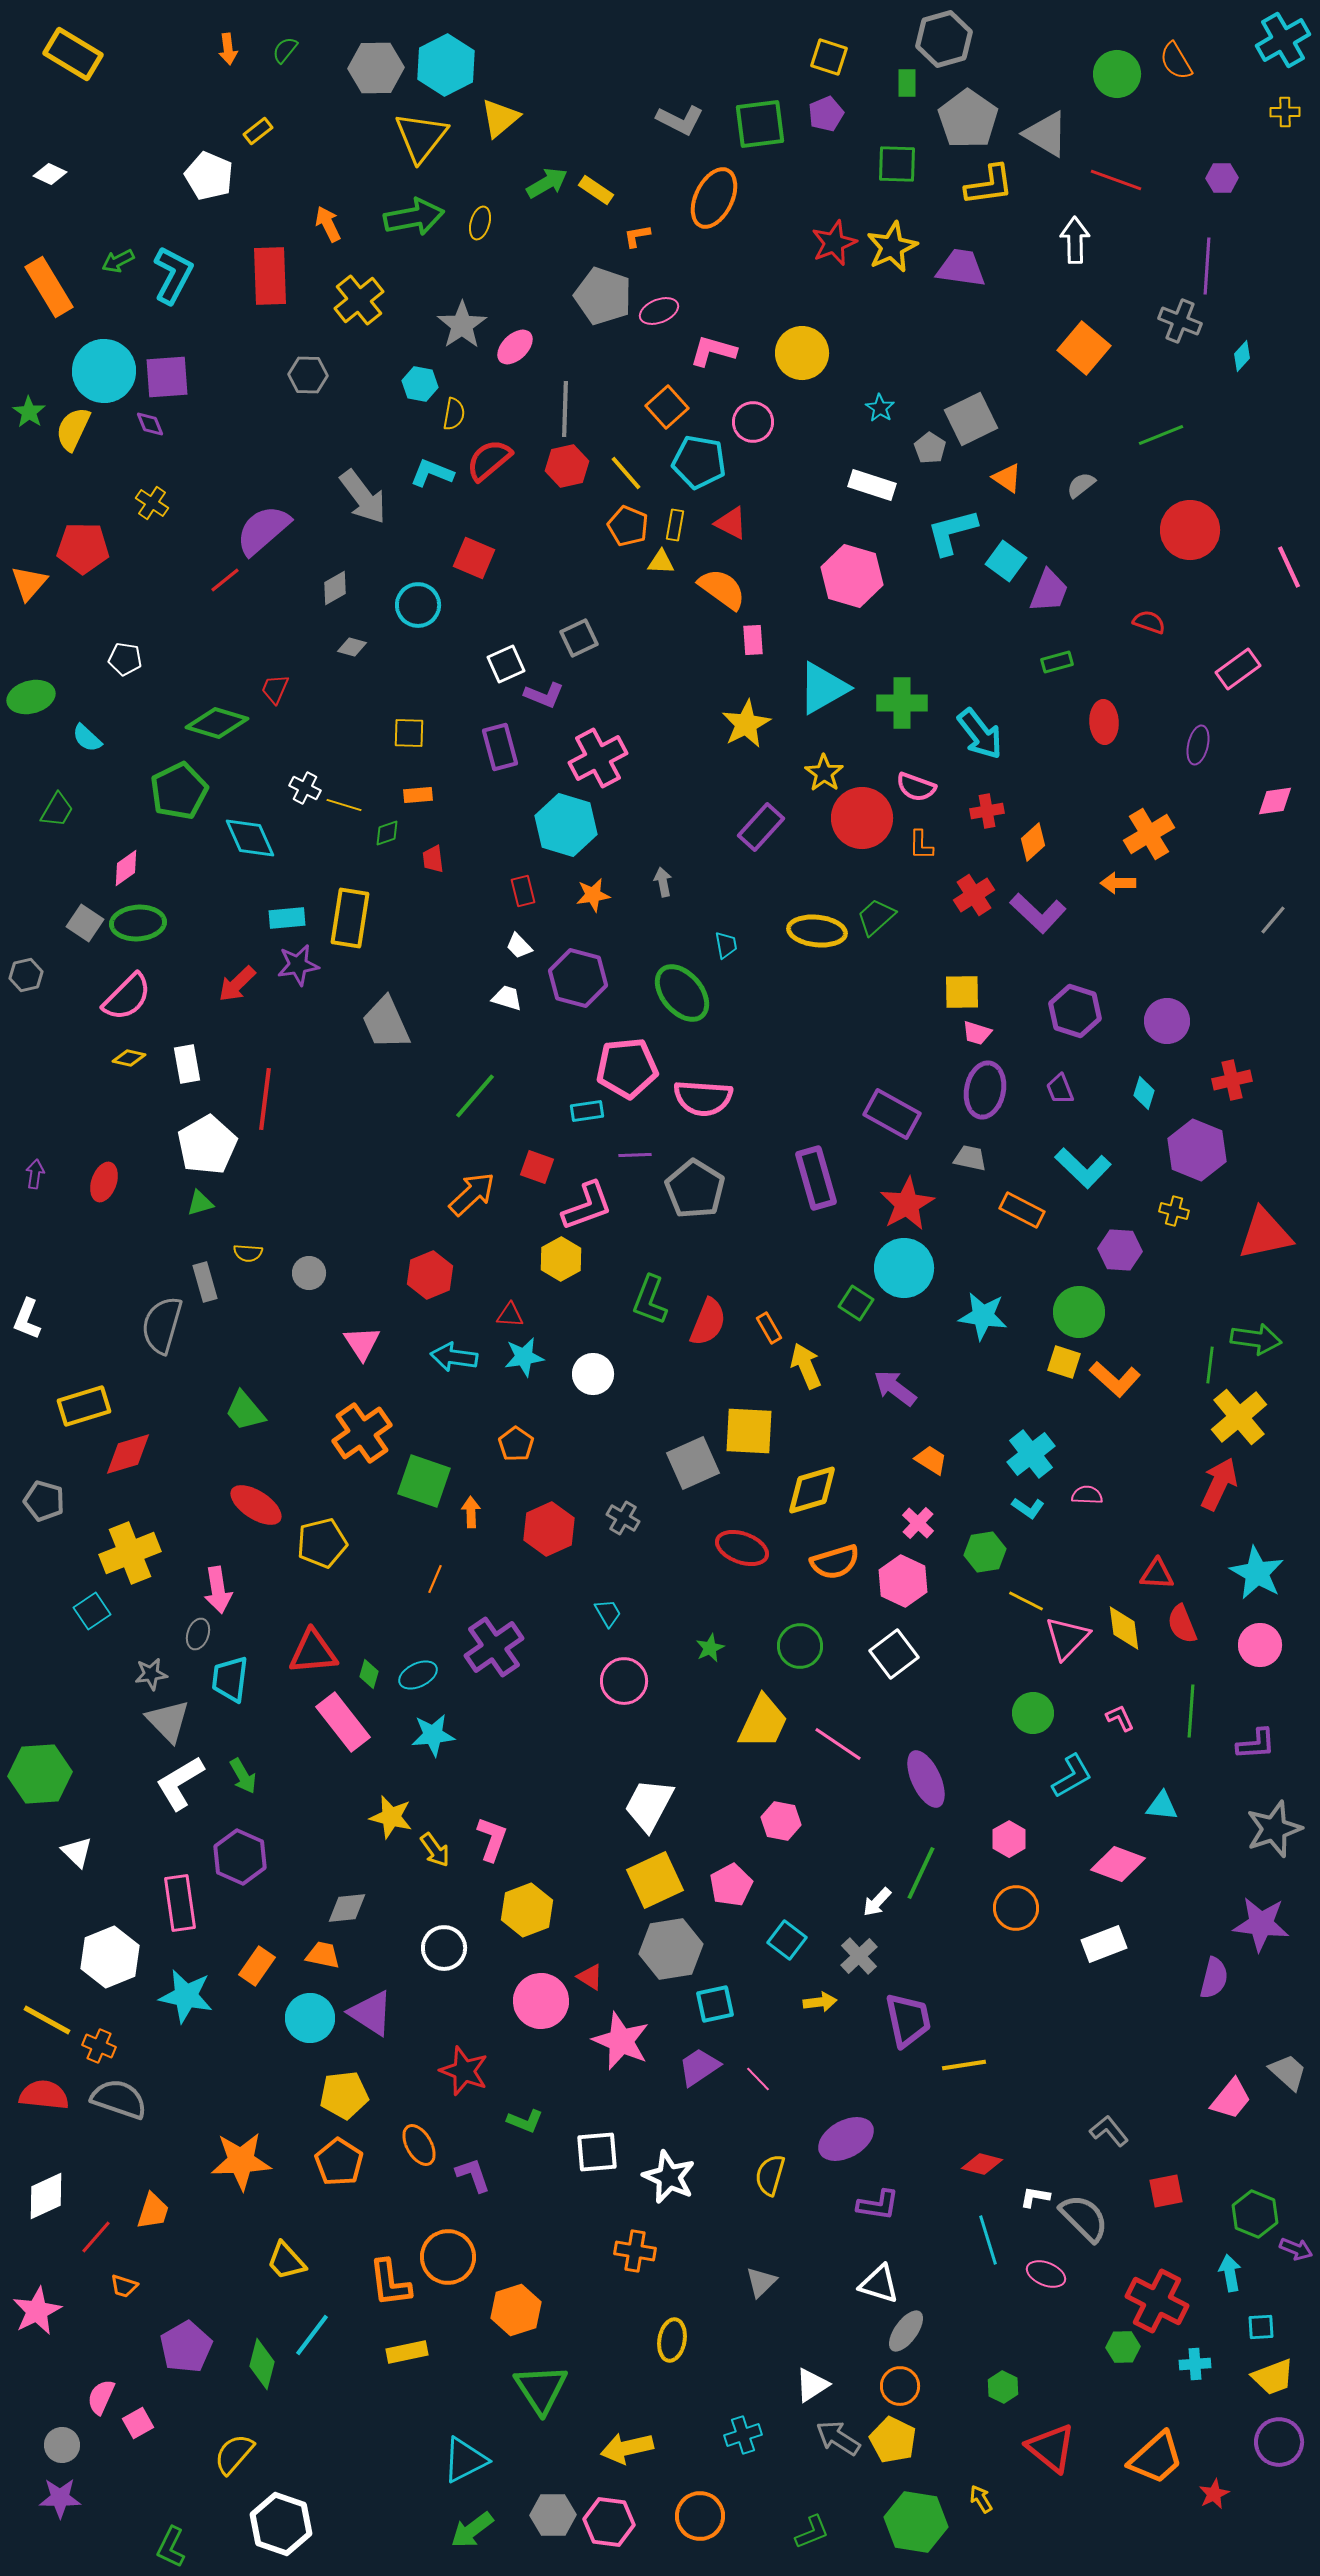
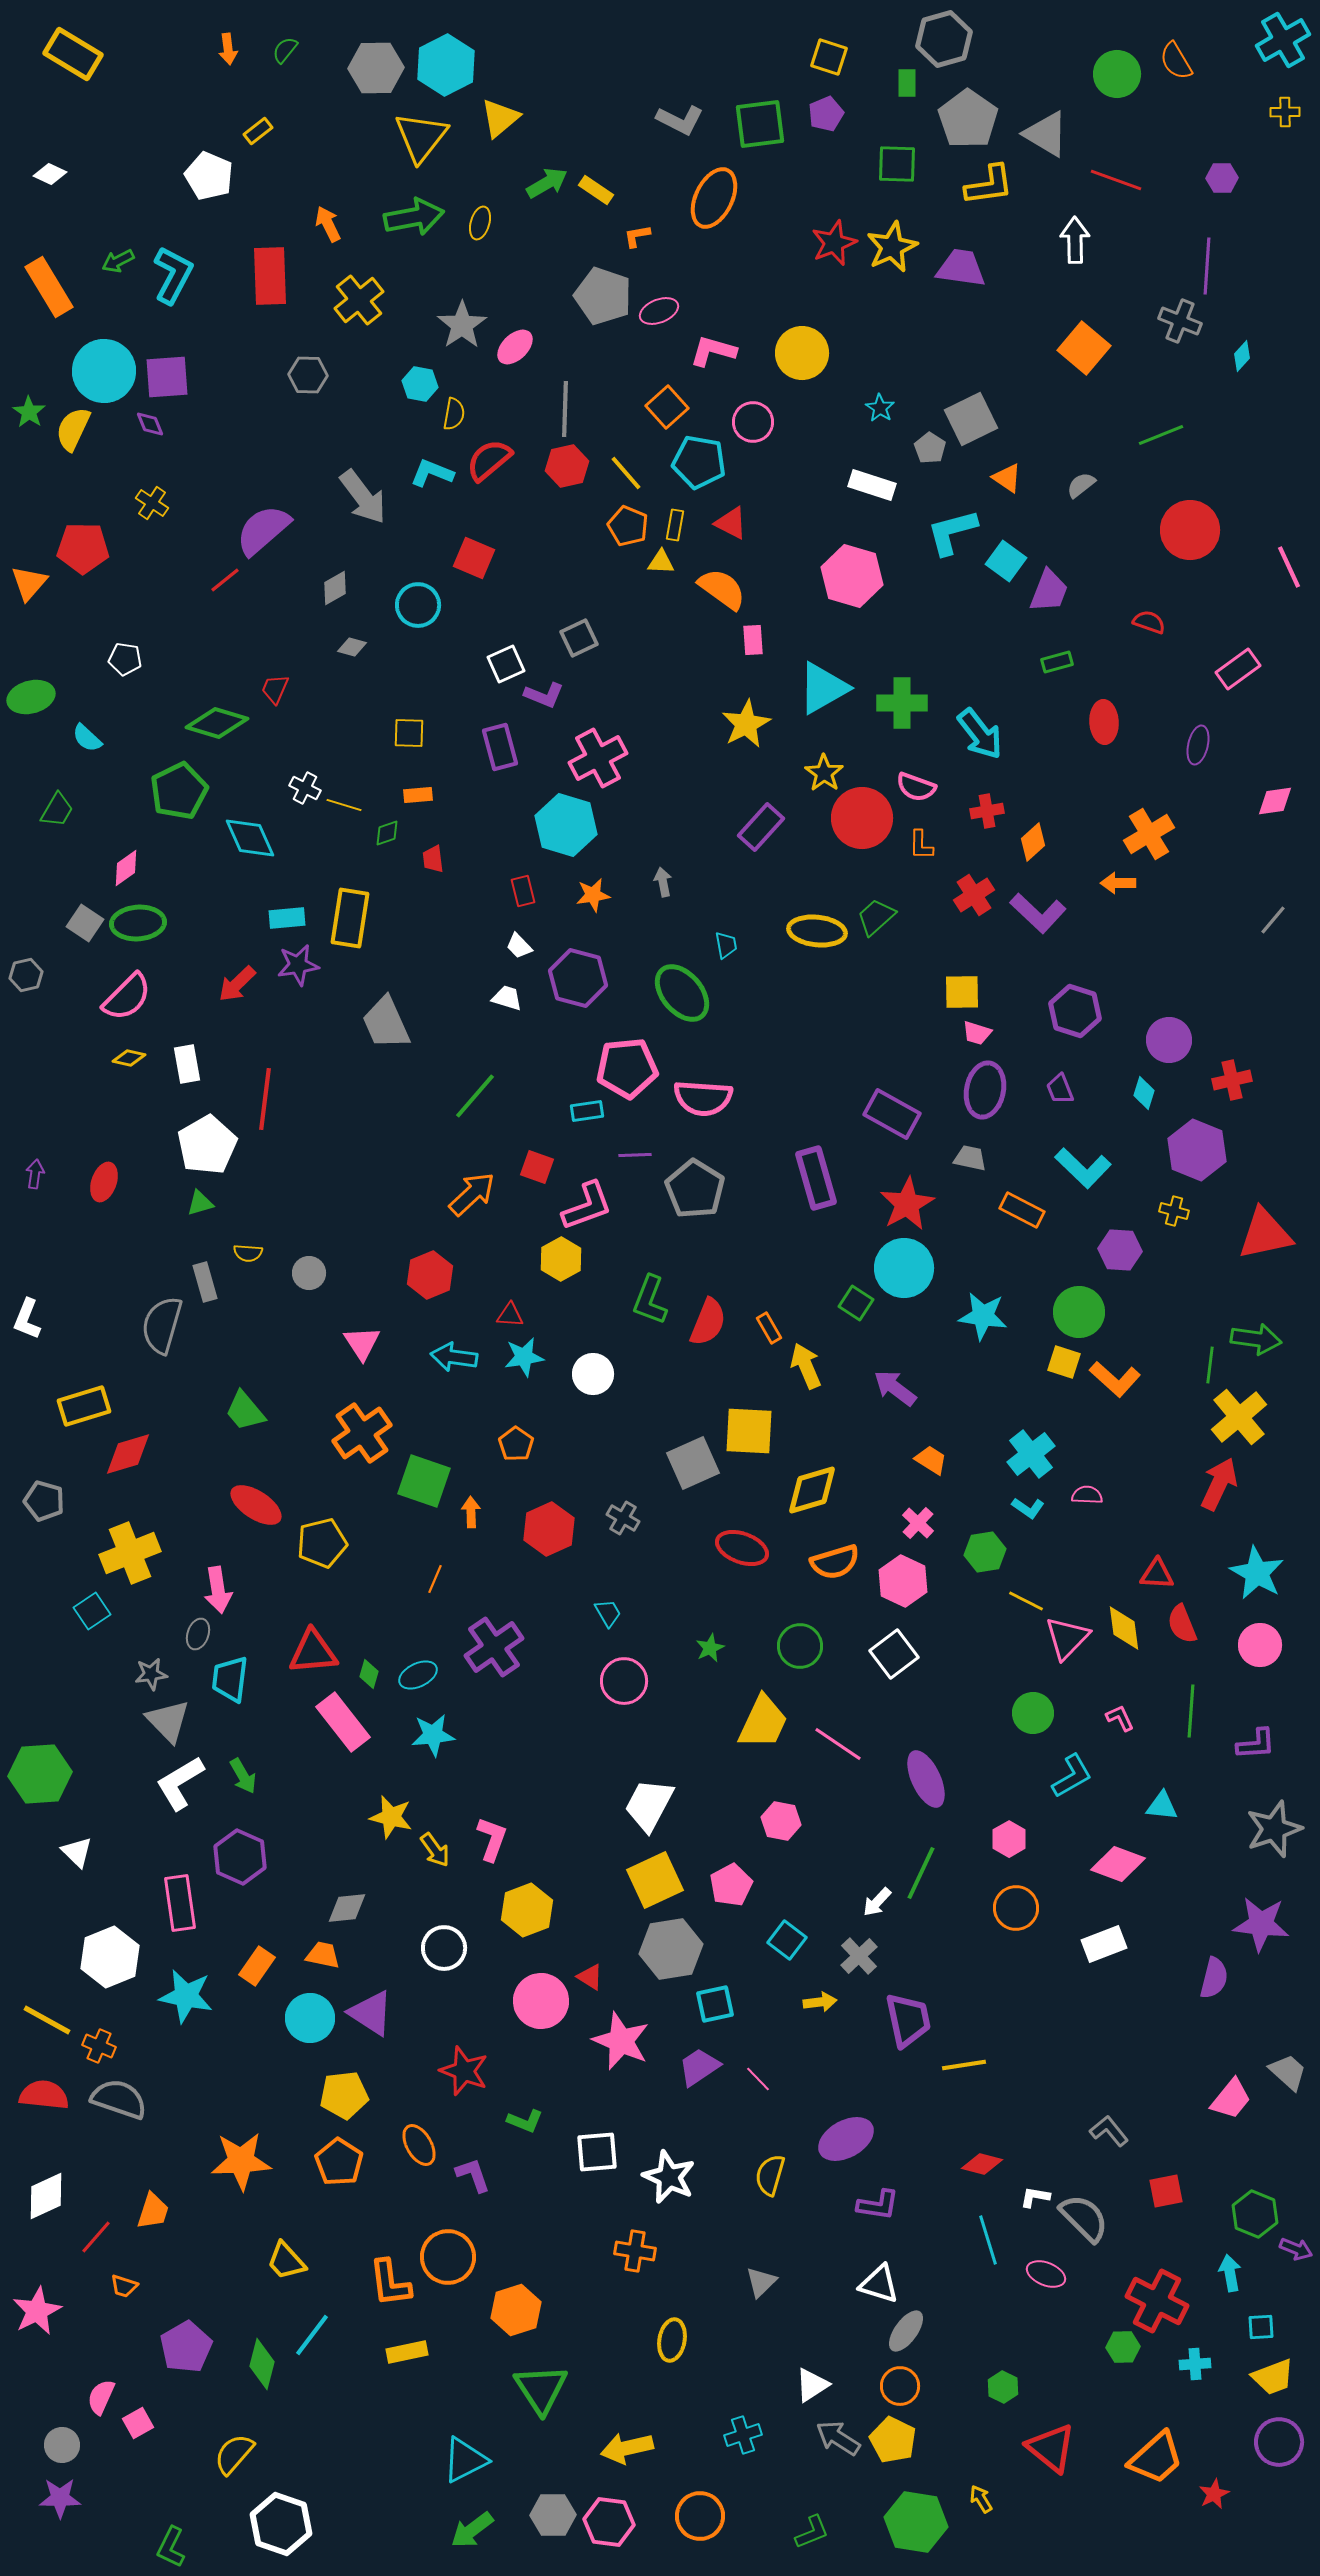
purple circle at (1167, 1021): moved 2 px right, 19 px down
